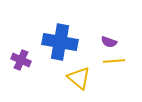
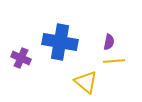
purple semicircle: rotated 98 degrees counterclockwise
purple cross: moved 2 px up
yellow triangle: moved 7 px right, 4 px down
